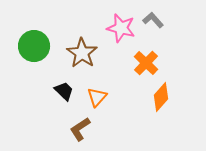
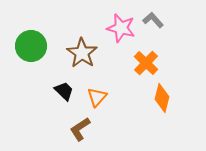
green circle: moved 3 px left
orange diamond: moved 1 px right, 1 px down; rotated 28 degrees counterclockwise
